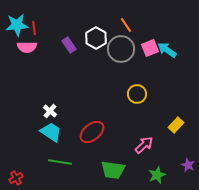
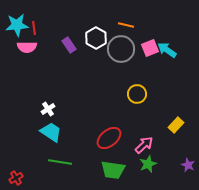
orange line: rotated 42 degrees counterclockwise
white cross: moved 2 px left, 2 px up; rotated 16 degrees clockwise
red ellipse: moved 17 px right, 6 px down
green star: moved 9 px left, 11 px up
